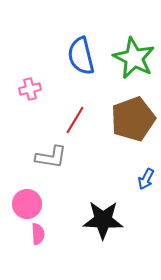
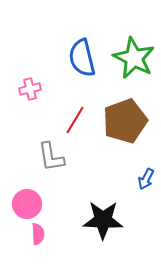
blue semicircle: moved 1 px right, 2 px down
brown pentagon: moved 8 px left, 2 px down
gray L-shape: rotated 72 degrees clockwise
